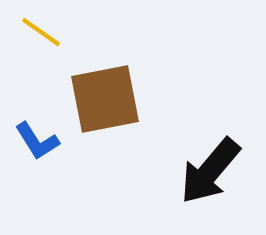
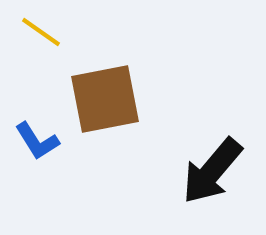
black arrow: moved 2 px right
